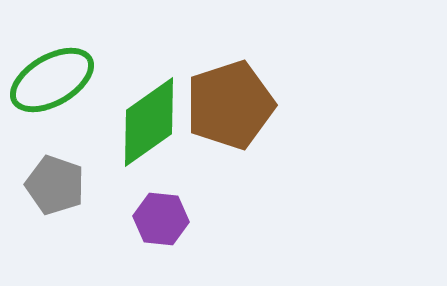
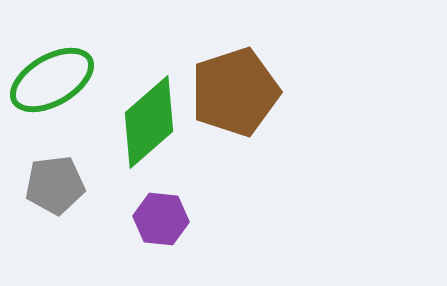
brown pentagon: moved 5 px right, 13 px up
green diamond: rotated 6 degrees counterclockwise
gray pentagon: rotated 26 degrees counterclockwise
